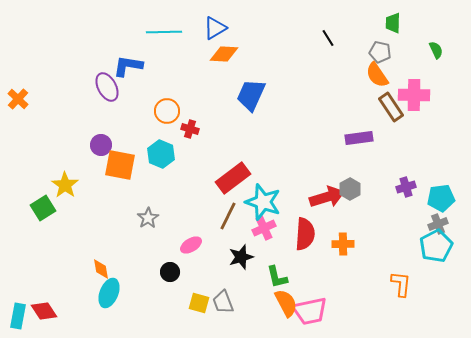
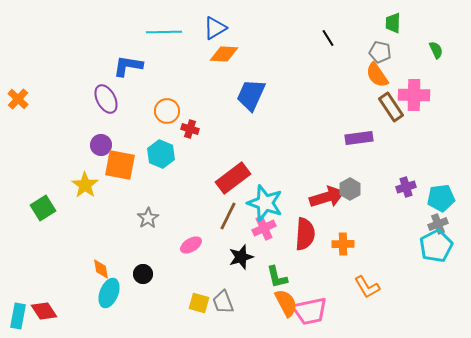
purple ellipse at (107, 87): moved 1 px left, 12 px down
yellow star at (65, 185): moved 20 px right
cyan star at (263, 202): moved 2 px right, 1 px down
black circle at (170, 272): moved 27 px left, 2 px down
orange L-shape at (401, 284): moved 34 px left, 3 px down; rotated 144 degrees clockwise
